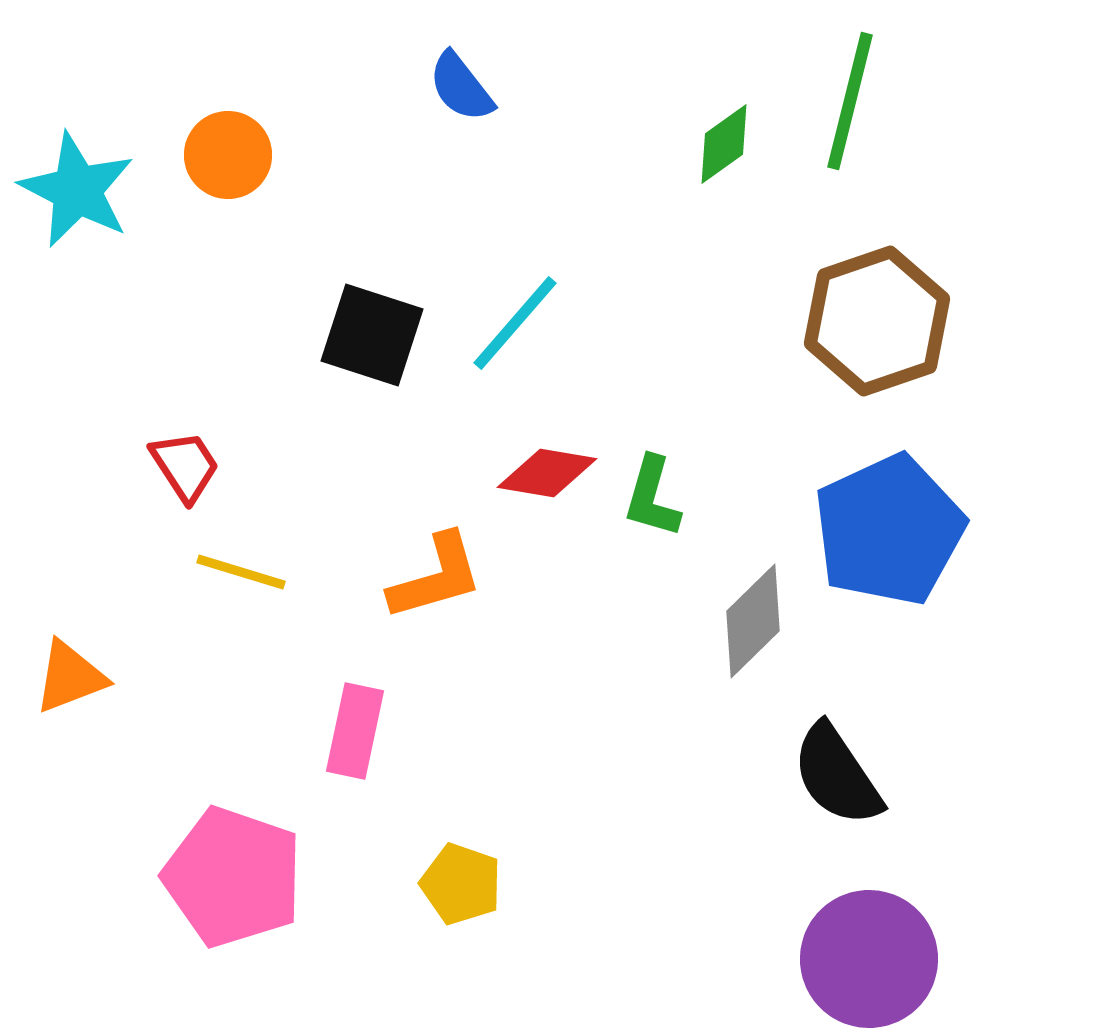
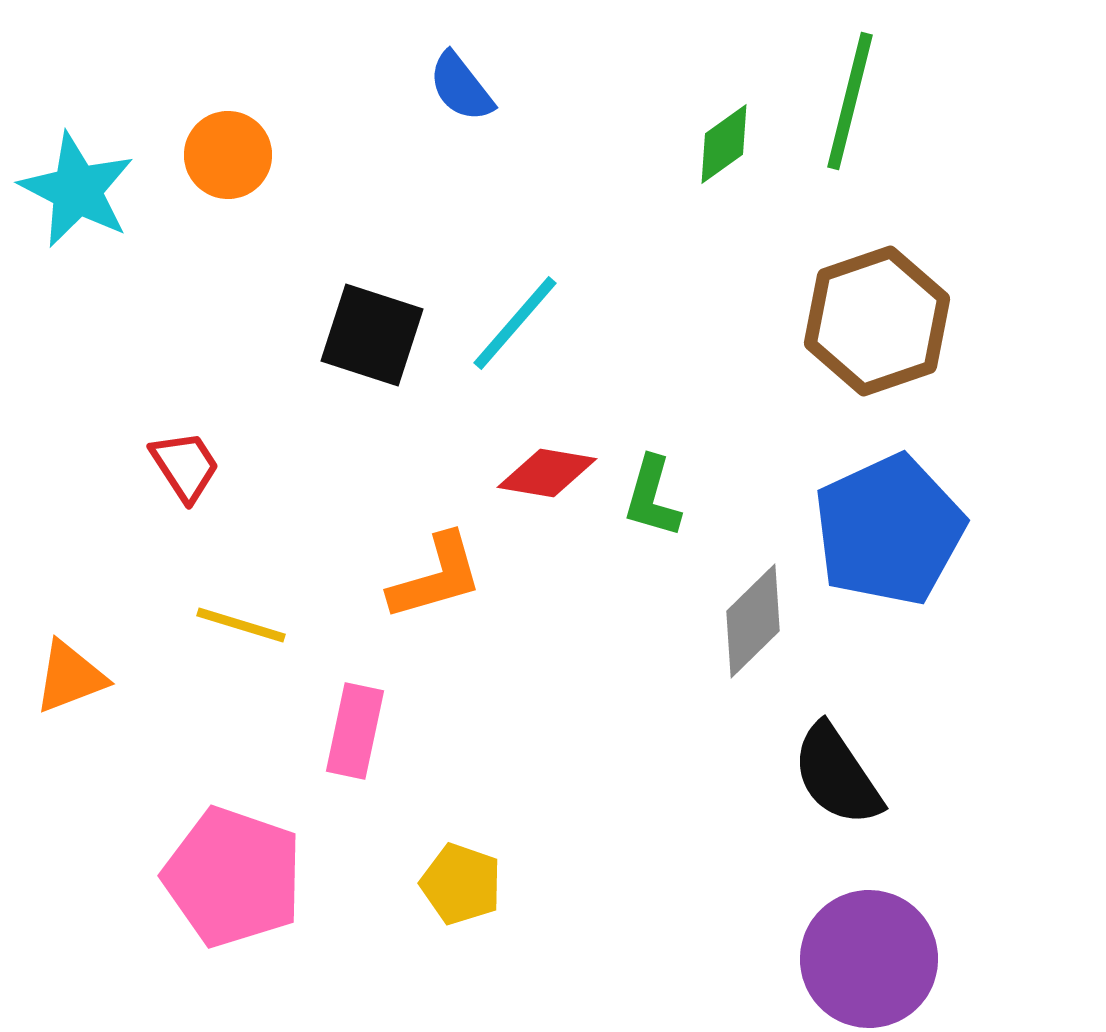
yellow line: moved 53 px down
